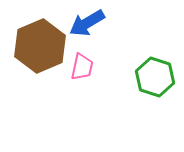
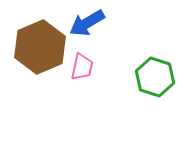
brown hexagon: moved 1 px down
